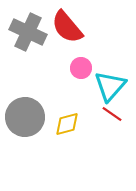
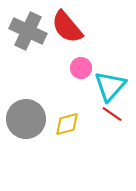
gray cross: moved 1 px up
gray circle: moved 1 px right, 2 px down
